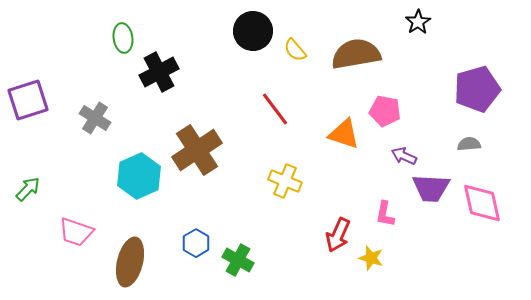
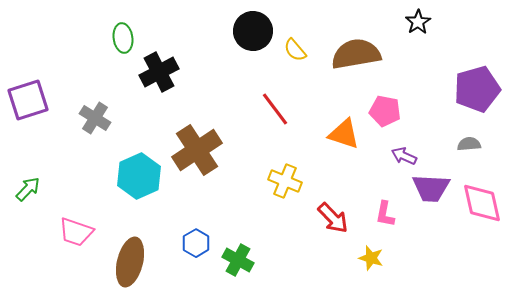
red arrow: moved 5 px left, 17 px up; rotated 68 degrees counterclockwise
